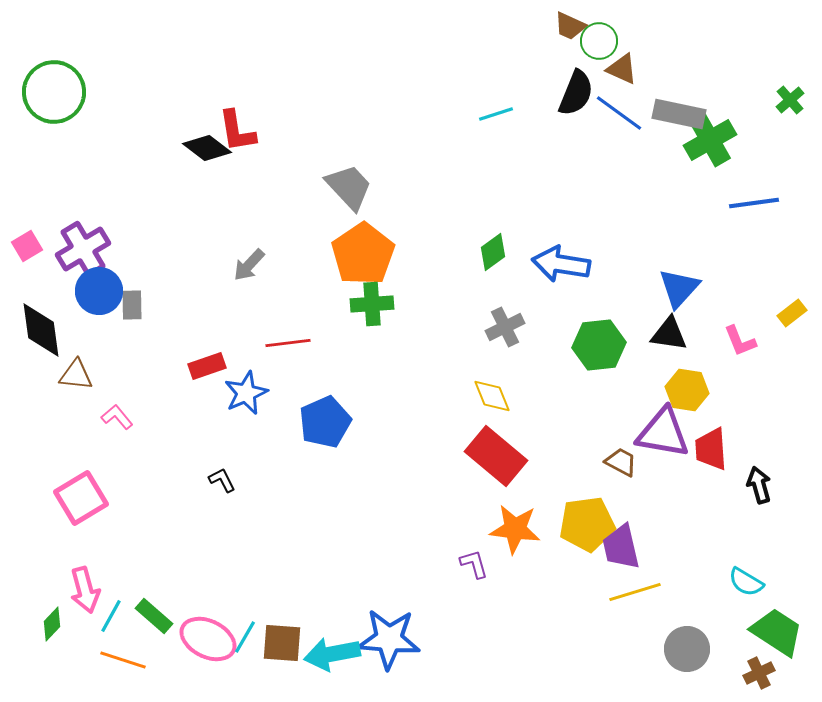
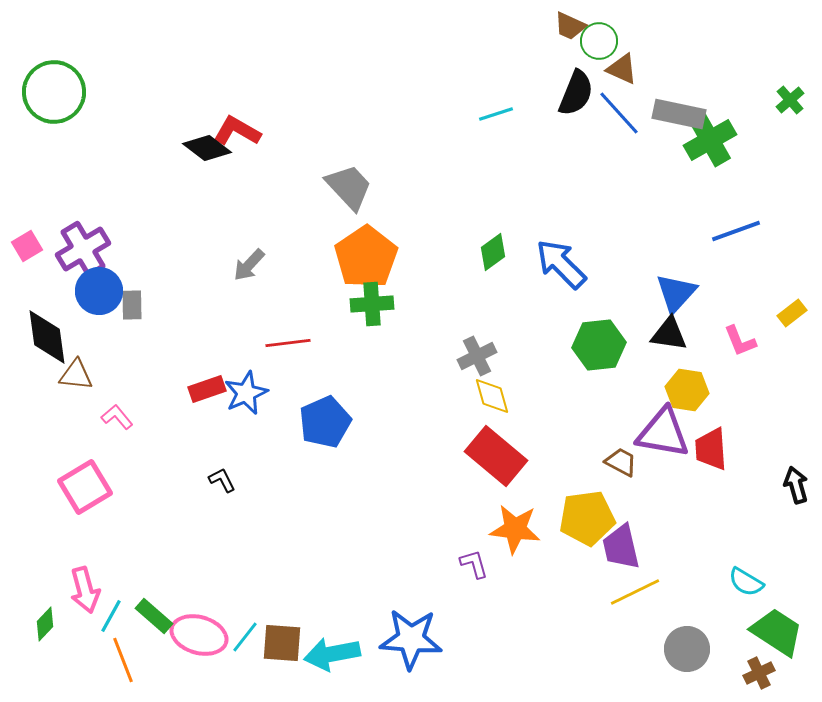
blue line at (619, 113): rotated 12 degrees clockwise
red L-shape at (237, 131): rotated 129 degrees clockwise
blue line at (754, 203): moved 18 px left, 28 px down; rotated 12 degrees counterclockwise
orange pentagon at (363, 254): moved 3 px right, 3 px down
blue arrow at (561, 264): rotated 36 degrees clockwise
blue triangle at (679, 288): moved 3 px left, 5 px down
gray cross at (505, 327): moved 28 px left, 29 px down
black diamond at (41, 330): moved 6 px right, 7 px down
red rectangle at (207, 366): moved 23 px down
yellow diamond at (492, 396): rotated 6 degrees clockwise
black arrow at (759, 485): moved 37 px right
pink square at (81, 498): moved 4 px right, 11 px up
yellow pentagon at (587, 524): moved 6 px up
yellow line at (635, 592): rotated 9 degrees counterclockwise
green diamond at (52, 624): moved 7 px left
cyan line at (245, 637): rotated 8 degrees clockwise
pink ellipse at (208, 639): moved 9 px left, 4 px up; rotated 10 degrees counterclockwise
blue star at (389, 639): moved 22 px right
orange line at (123, 660): rotated 51 degrees clockwise
